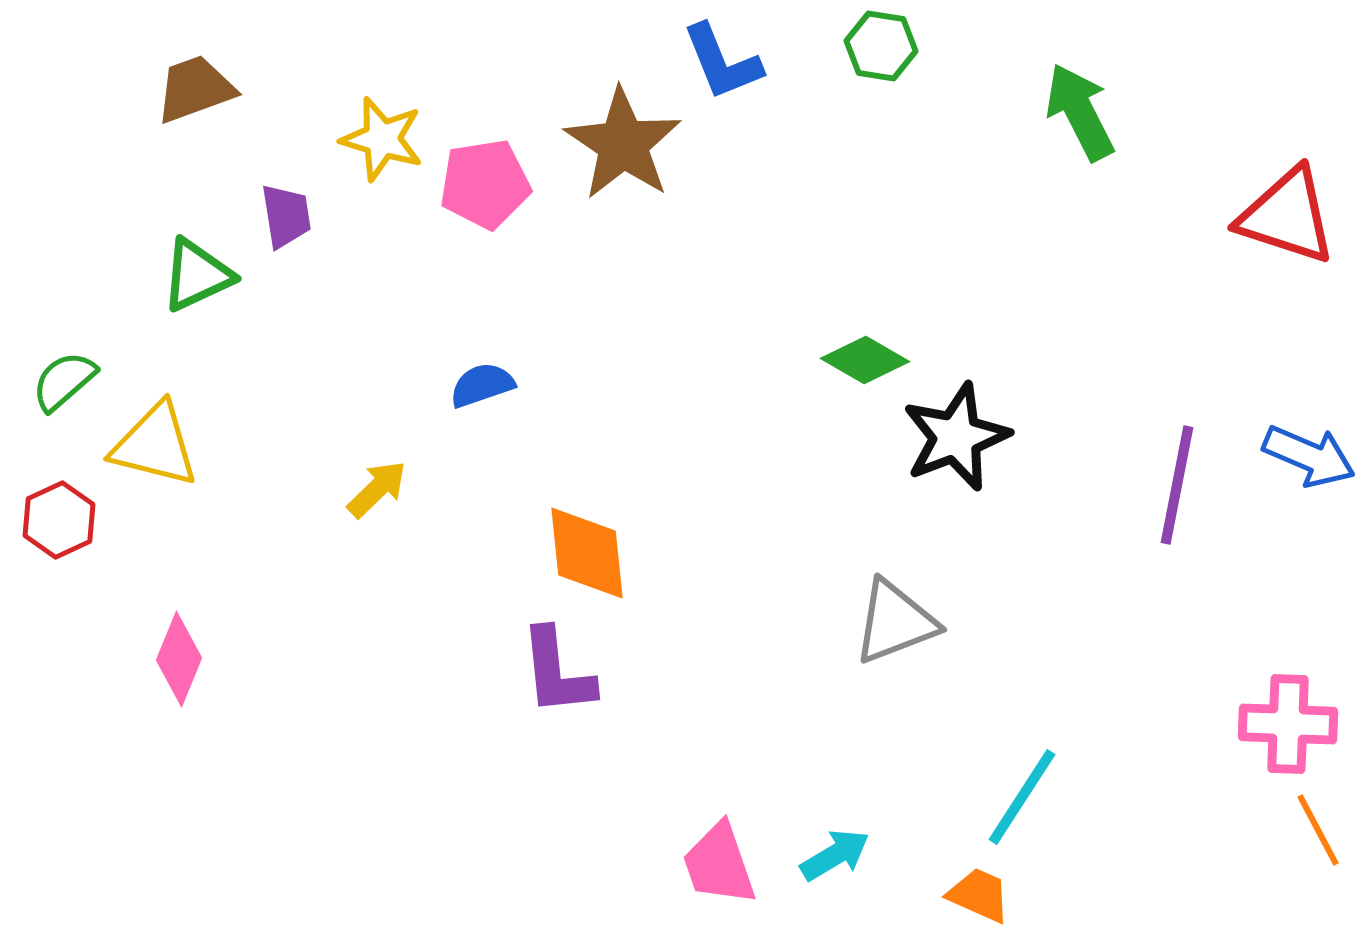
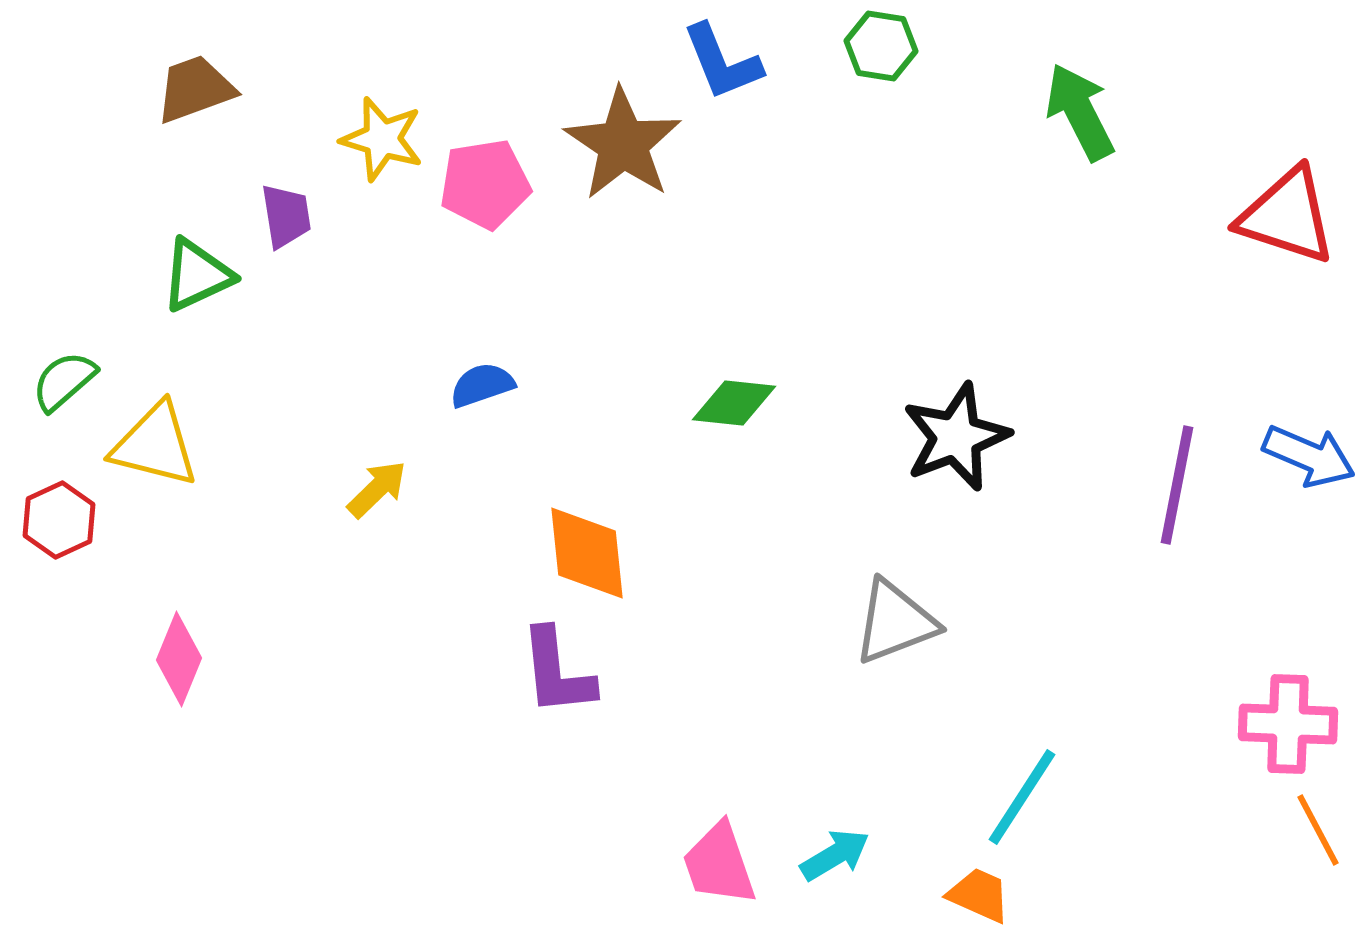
green diamond: moved 131 px left, 43 px down; rotated 24 degrees counterclockwise
